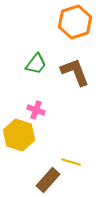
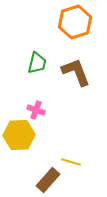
green trapezoid: moved 1 px right, 1 px up; rotated 25 degrees counterclockwise
brown L-shape: moved 1 px right
yellow hexagon: rotated 20 degrees counterclockwise
